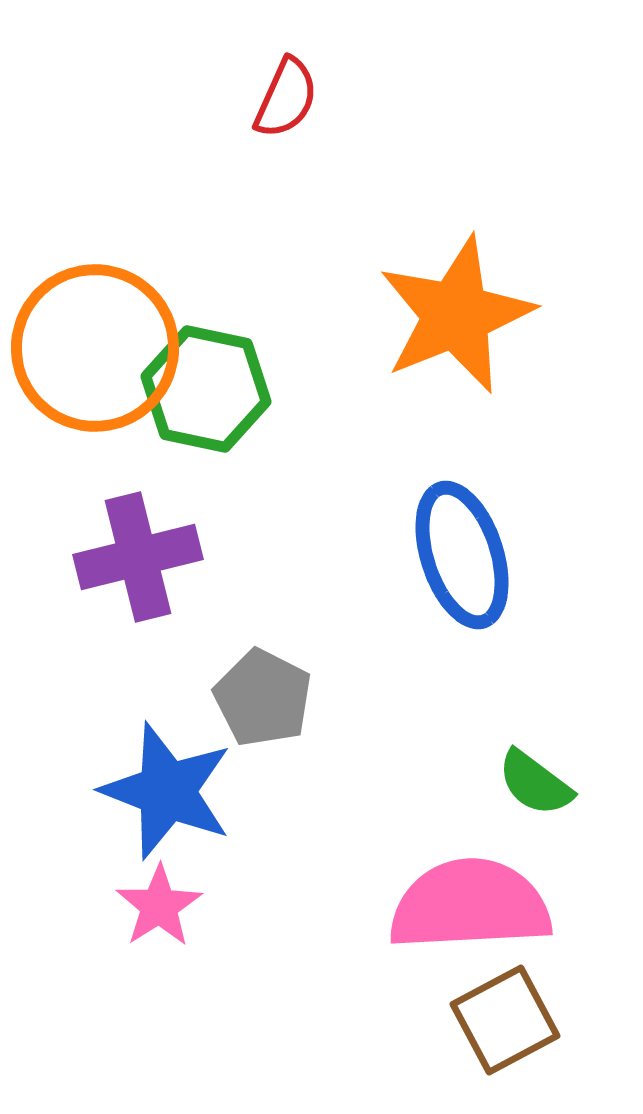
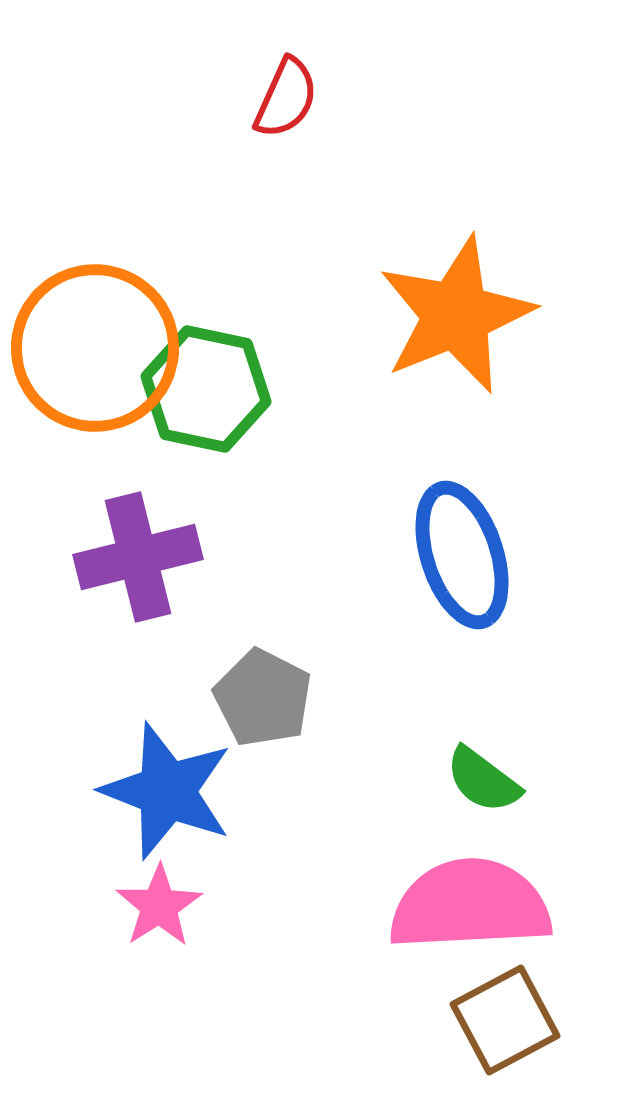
green semicircle: moved 52 px left, 3 px up
